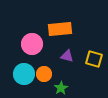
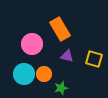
orange rectangle: rotated 65 degrees clockwise
green star: rotated 16 degrees clockwise
